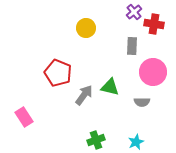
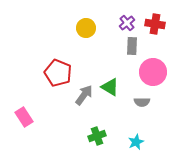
purple cross: moved 7 px left, 11 px down
red cross: moved 1 px right
green triangle: rotated 18 degrees clockwise
green cross: moved 1 px right, 4 px up
